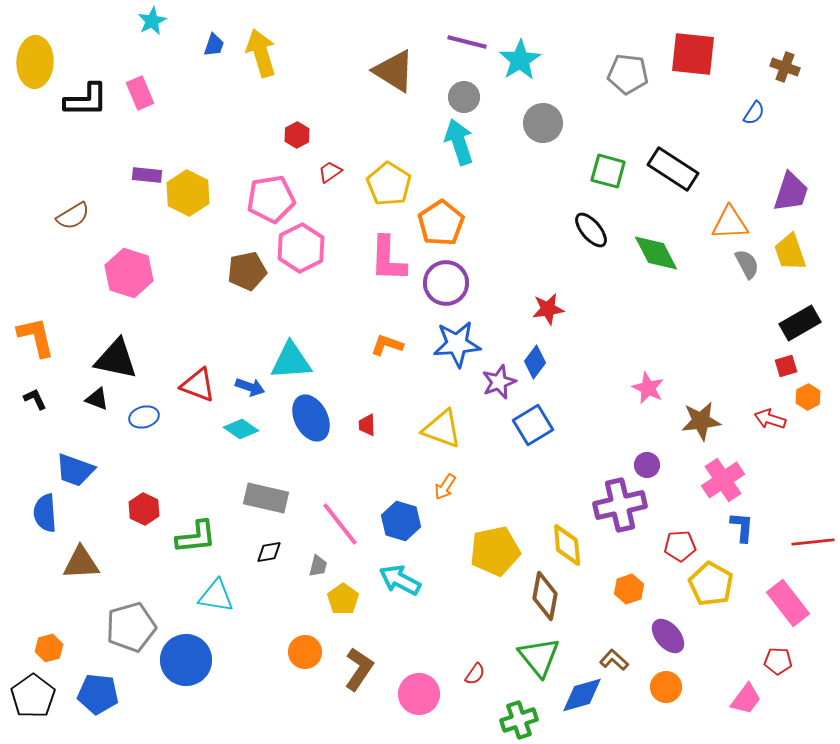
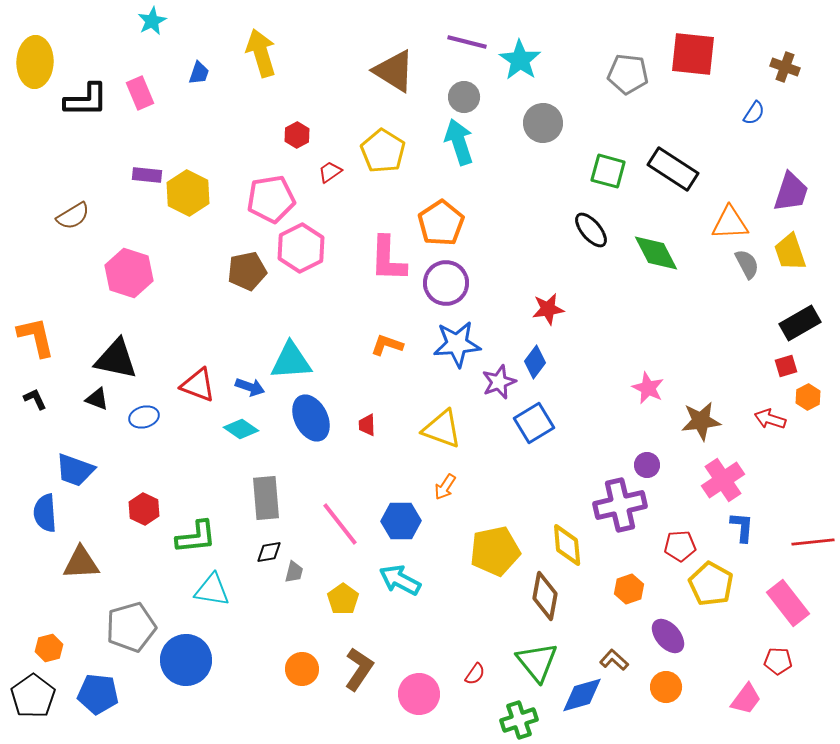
blue trapezoid at (214, 45): moved 15 px left, 28 px down
cyan star at (520, 60): rotated 6 degrees counterclockwise
yellow pentagon at (389, 184): moved 6 px left, 33 px up
blue square at (533, 425): moved 1 px right, 2 px up
gray rectangle at (266, 498): rotated 72 degrees clockwise
blue hexagon at (401, 521): rotated 18 degrees counterclockwise
gray trapezoid at (318, 566): moved 24 px left, 6 px down
cyan triangle at (216, 596): moved 4 px left, 6 px up
orange circle at (305, 652): moved 3 px left, 17 px down
green triangle at (539, 657): moved 2 px left, 5 px down
